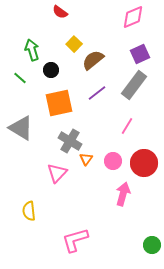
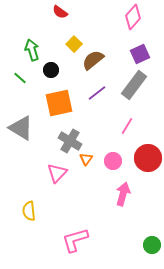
pink diamond: rotated 25 degrees counterclockwise
red circle: moved 4 px right, 5 px up
